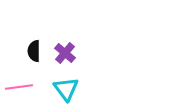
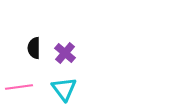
black semicircle: moved 3 px up
cyan triangle: moved 2 px left
